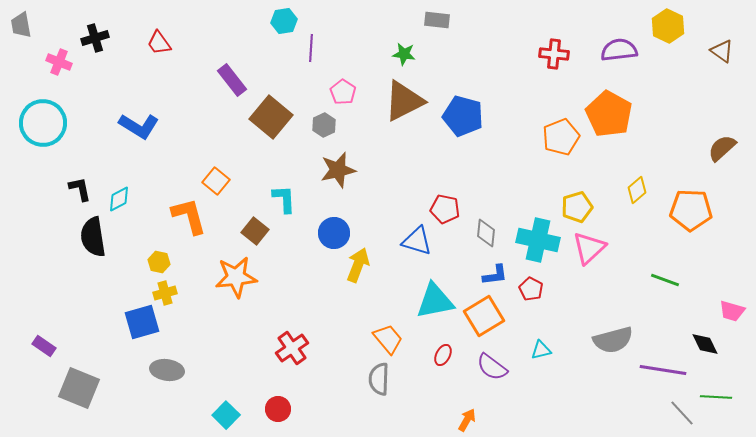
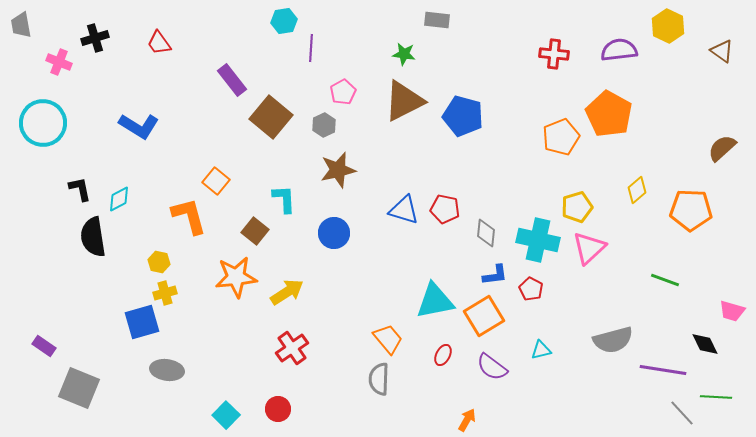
pink pentagon at (343, 92): rotated 10 degrees clockwise
blue triangle at (417, 241): moved 13 px left, 31 px up
yellow arrow at (358, 265): moved 71 px left, 27 px down; rotated 36 degrees clockwise
